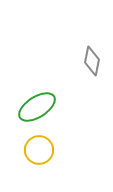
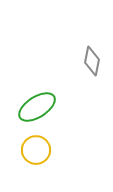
yellow circle: moved 3 px left
